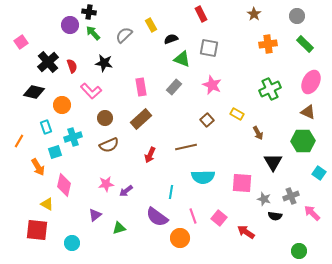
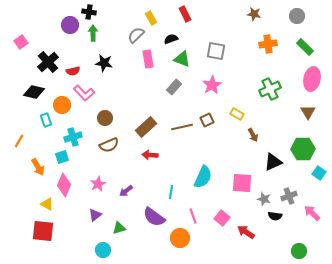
red rectangle at (201, 14): moved 16 px left
brown star at (254, 14): rotated 24 degrees counterclockwise
yellow rectangle at (151, 25): moved 7 px up
green arrow at (93, 33): rotated 42 degrees clockwise
gray semicircle at (124, 35): moved 12 px right
green rectangle at (305, 44): moved 3 px down
gray square at (209, 48): moved 7 px right, 3 px down
red semicircle at (72, 66): moved 1 px right, 5 px down; rotated 96 degrees clockwise
pink ellipse at (311, 82): moved 1 px right, 3 px up; rotated 15 degrees counterclockwise
pink star at (212, 85): rotated 18 degrees clockwise
pink rectangle at (141, 87): moved 7 px right, 28 px up
pink L-shape at (91, 91): moved 7 px left, 2 px down
brown triangle at (308, 112): rotated 35 degrees clockwise
brown rectangle at (141, 119): moved 5 px right, 8 px down
brown square at (207, 120): rotated 16 degrees clockwise
cyan rectangle at (46, 127): moved 7 px up
brown arrow at (258, 133): moved 5 px left, 2 px down
green hexagon at (303, 141): moved 8 px down
brown line at (186, 147): moved 4 px left, 20 px up
cyan square at (55, 152): moved 7 px right, 5 px down
red arrow at (150, 155): rotated 70 degrees clockwise
black triangle at (273, 162): rotated 36 degrees clockwise
cyan semicircle at (203, 177): rotated 65 degrees counterclockwise
pink star at (106, 184): moved 8 px left; rotated 21 degrees counterclockwise
pink diamond at (64, 185): rotated 10 degrees clockwise
gray cross at (291, 196): moved 2 px left
purple semicircle at (157, 217): moved 3 px left
pink square at (219, 218): moved 3 px right
red square at (37, 230): moved 6 px right, 1 px down
cyan circle at (72, 243): moved 31 px right, 7 px down
